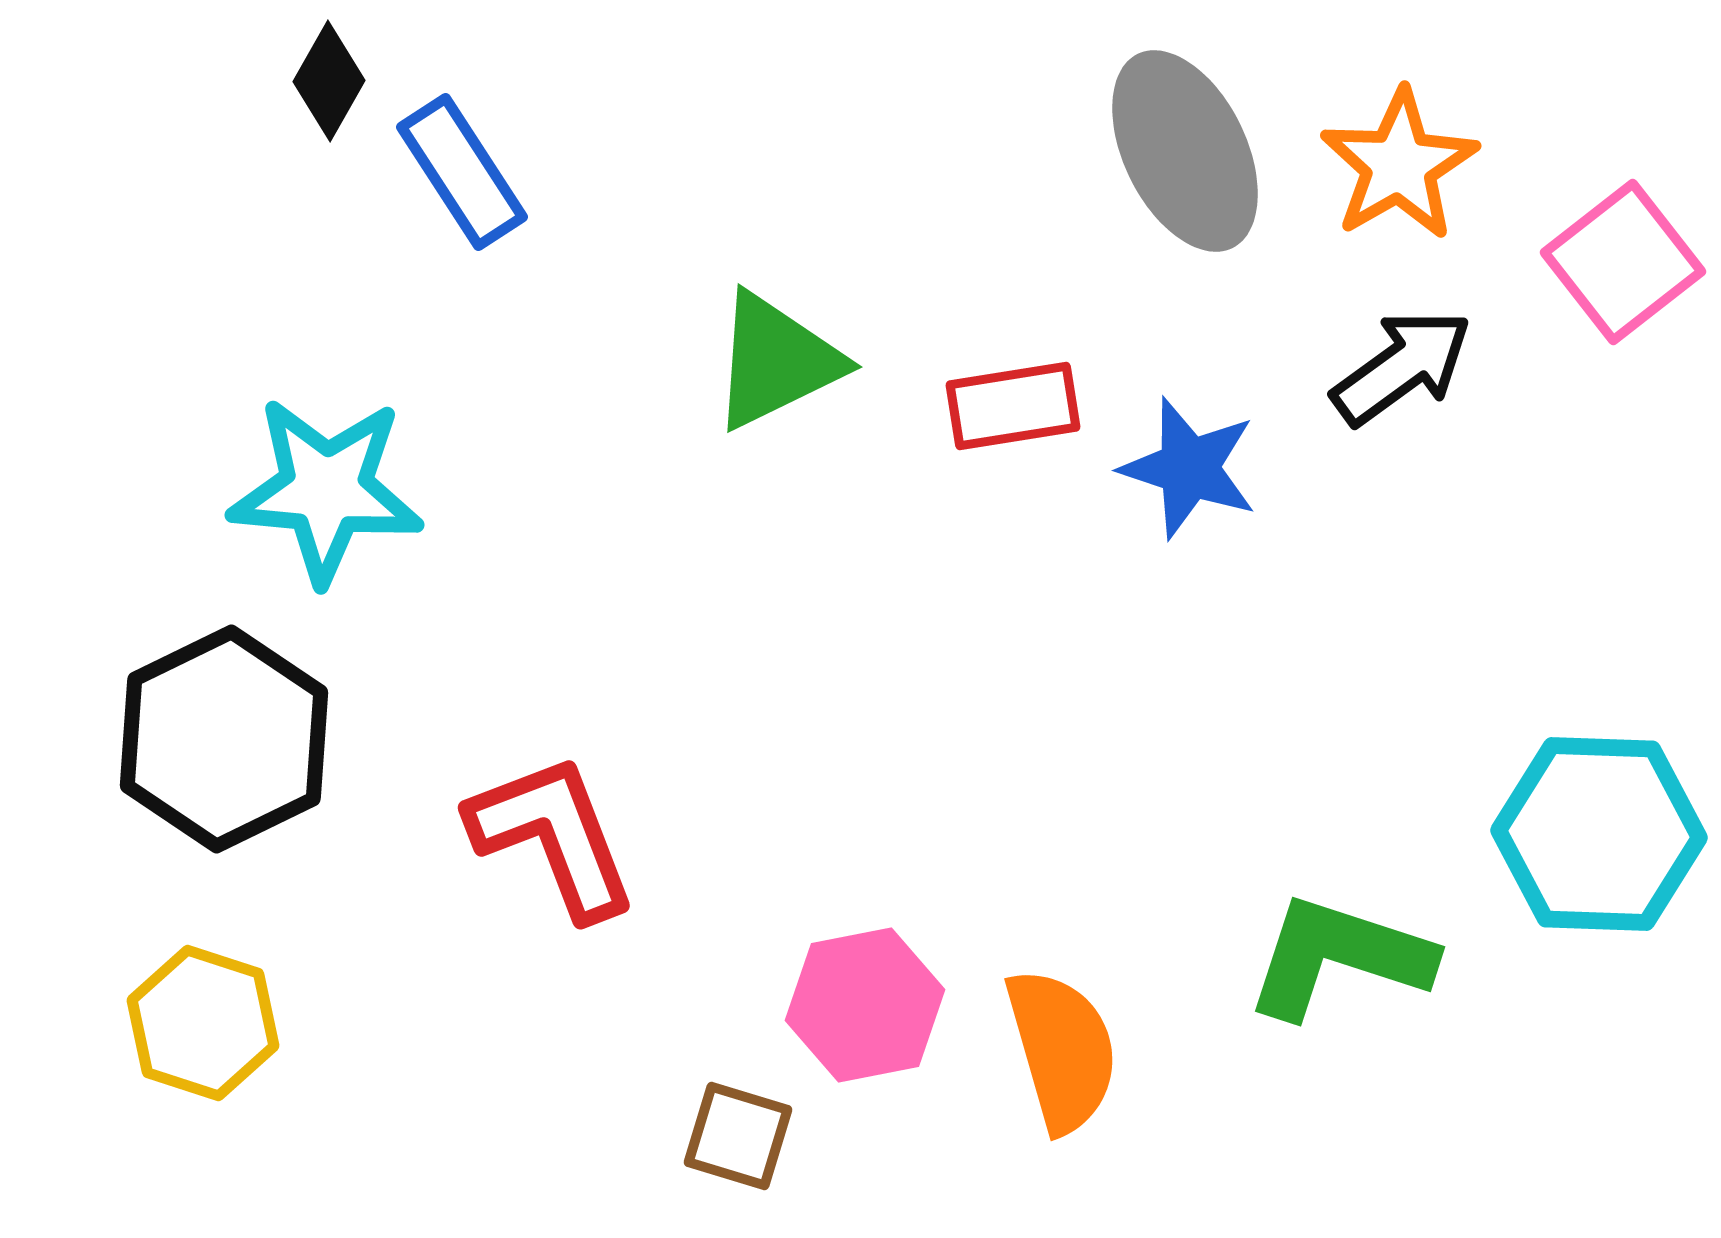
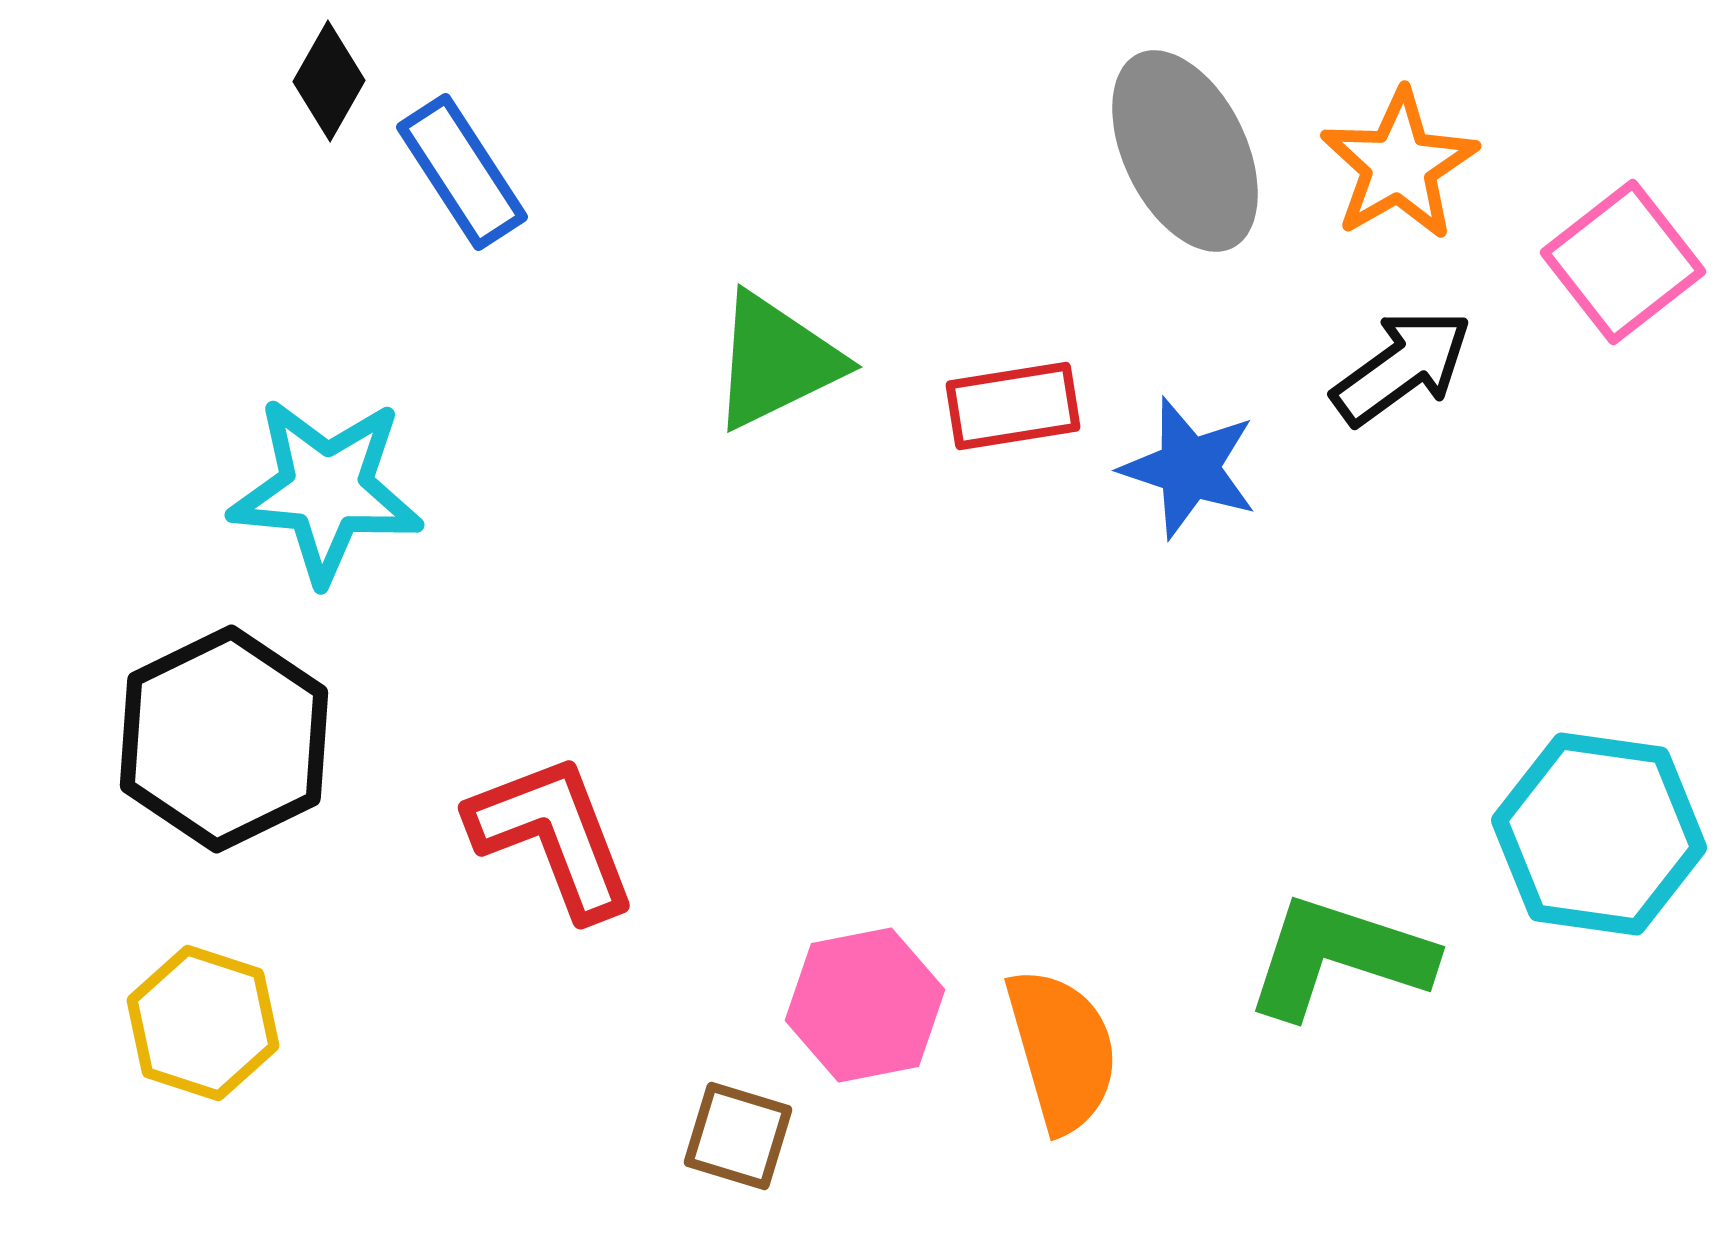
cyan hexagon: rotated 6 degrees clockwise
